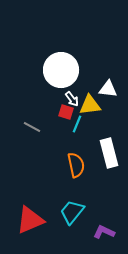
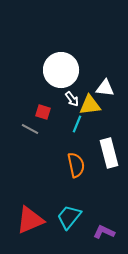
white triangle: moved 3 px left, 1 px up
red square: moved 23 px left
gray line: moved 2 px left, 2 px down
cyan trapezoid: moved 3 px left, 5 px down
